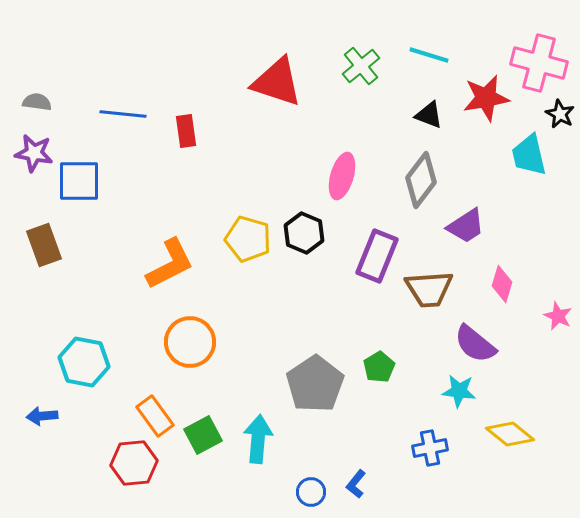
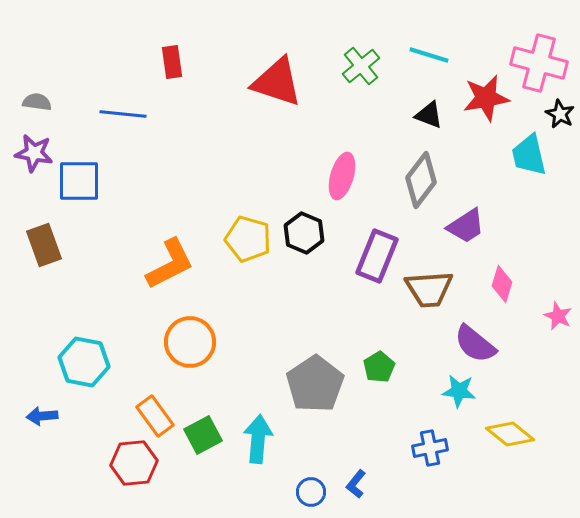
red rectangle: moved 14 px left, 69 px up
